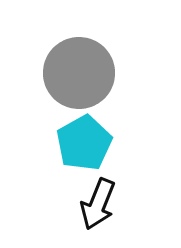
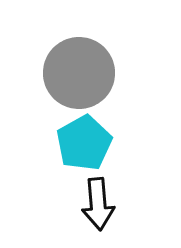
black arrow: rotated 27 degrees counterclockwise
